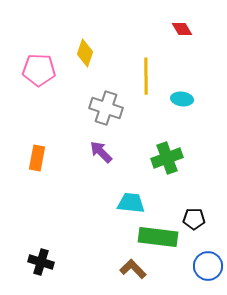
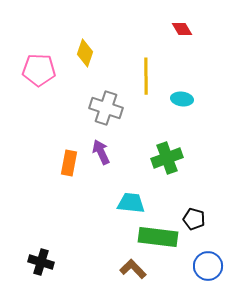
purple arrow: rotated 20 degrees clockwise
orange rectangle: moved 32 px right, 5 px down
black pentagon: rotated 15 degrees clockwise
